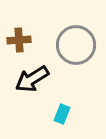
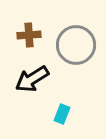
brown cross: moved 10 px right, 5 px up
